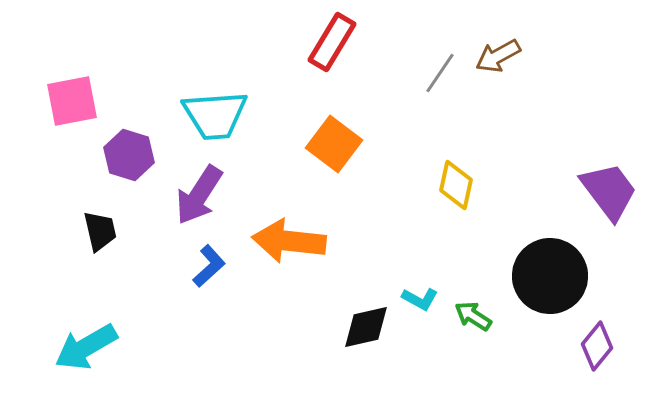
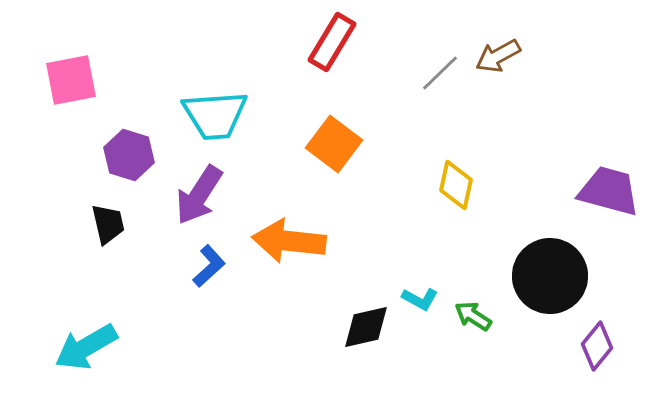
gray line: rotated 12 degrees clockwise
pink square: moved 1 px left, 21 px up
purple trapezoid: rotated 38 degrees counterclockwise
black trapezoid: moved 8 px right, 7 px up
